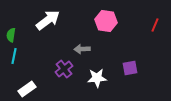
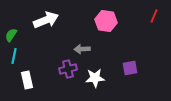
white arrow: moved 2 px left; rotated 15 degrees clockwise
red line: moved 1 px left, 9 px up
green semicircle: rotated 24 degrees clockwise
purple cross: moved 4 px right; rotated 24 degrees clockwise
white star: moved 2 px left
white rectangle: moved 9 px up; rotated 66 degrees counterclockwise
